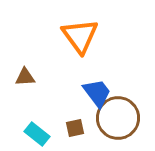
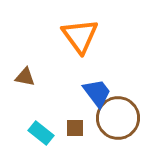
brown triangle: rotated 15 degrees clockwise
brown square: rotated 12 degrees clockwise
cyan rectangle: moved 4 px right, 1 px up
